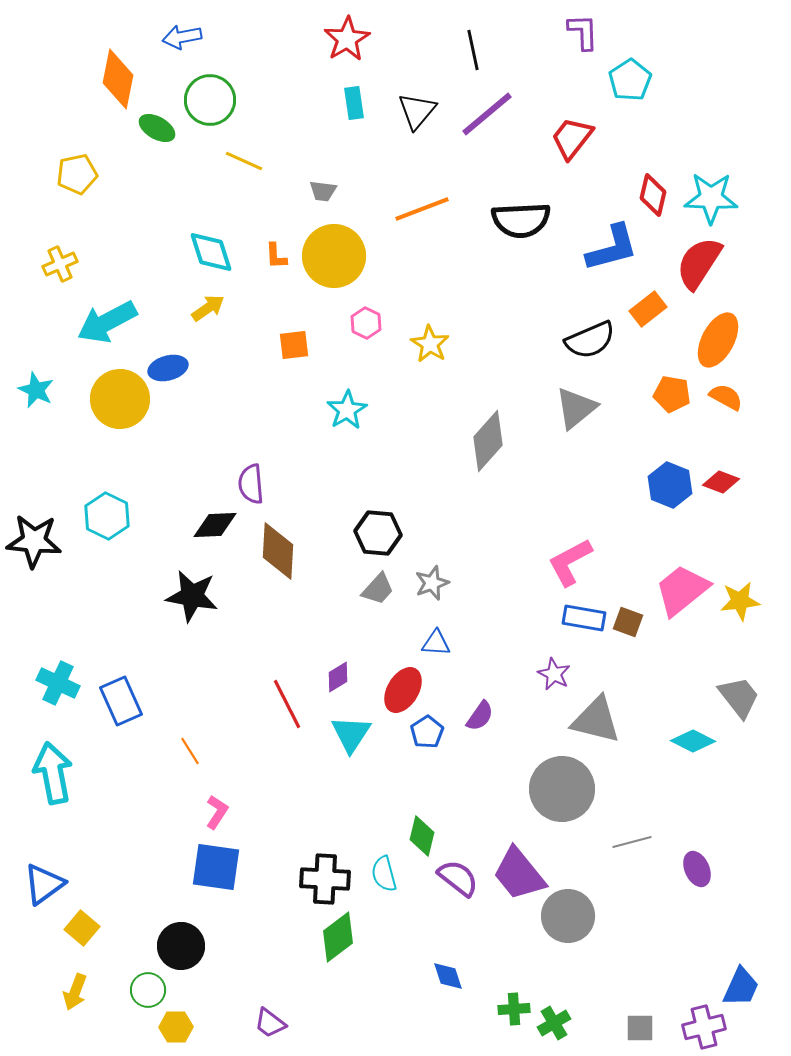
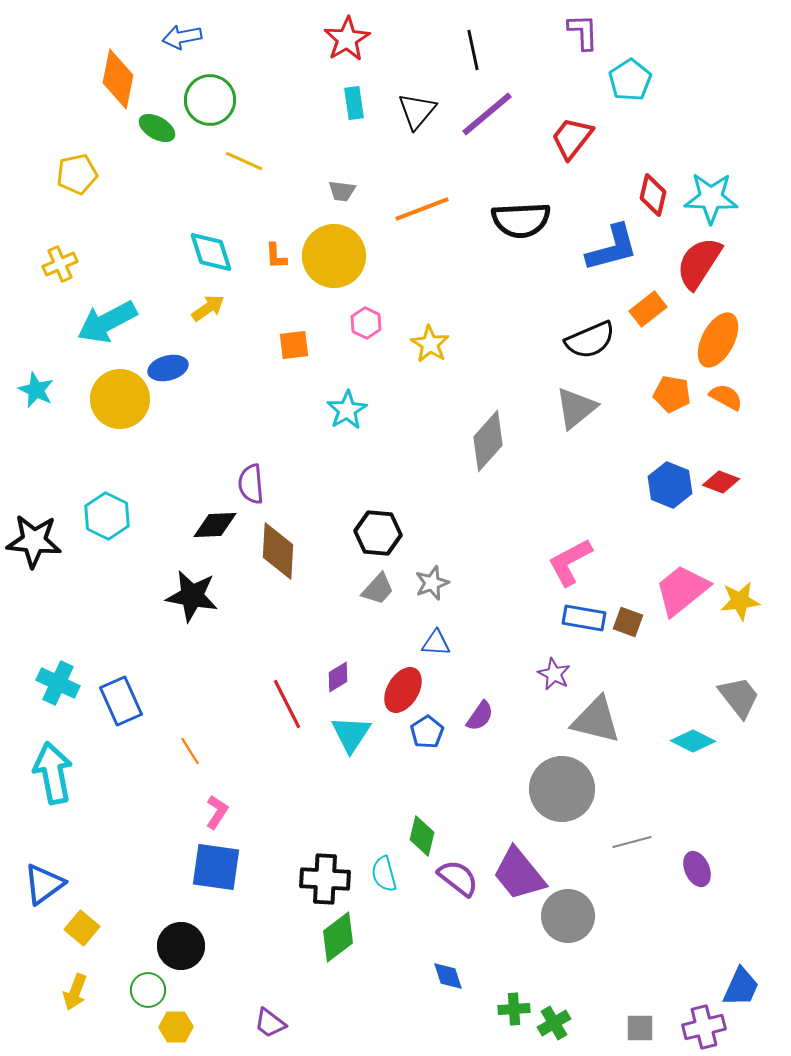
gray trapezoid at (323, 191): moved 19 px right
